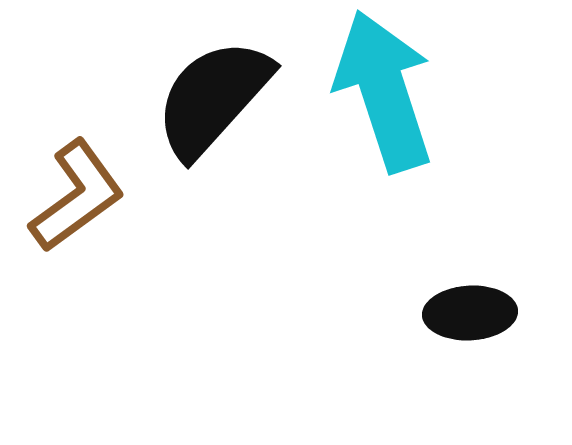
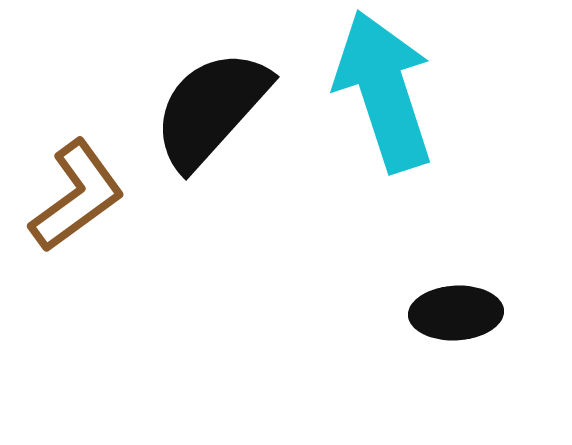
black semicircle: moved 2 px left, 11 px down
black ellipse: moved 14 px left
